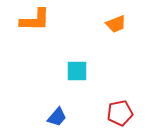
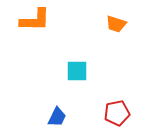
orange trapezoid: rotated 40 degrees clockwise
red pentagon: moved 3 px left
blue trapezoid: rotated 15 degrees counterclockwise
